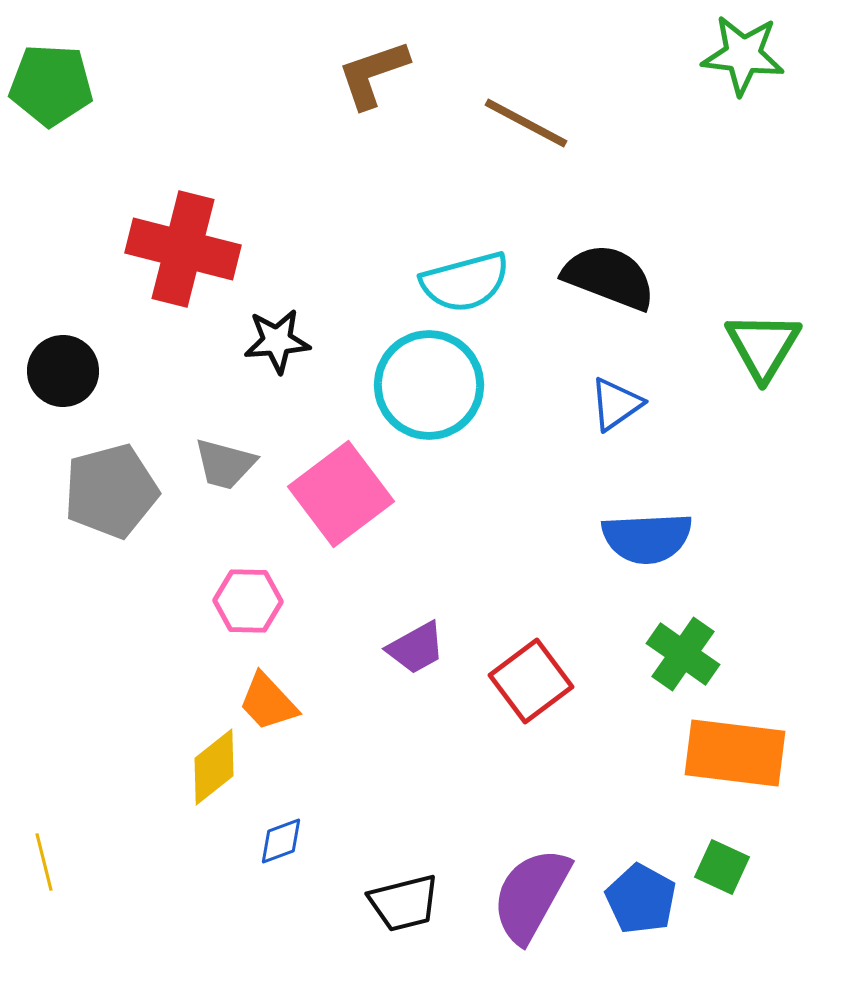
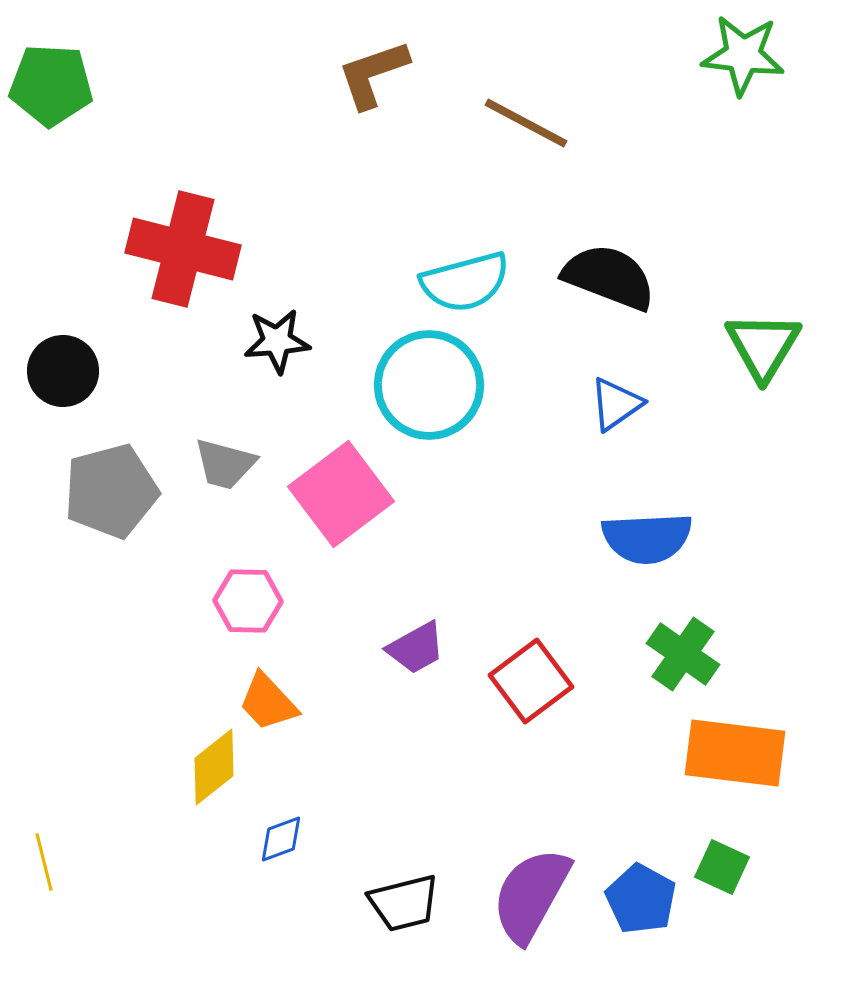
blue diamond: moved 2 px up
